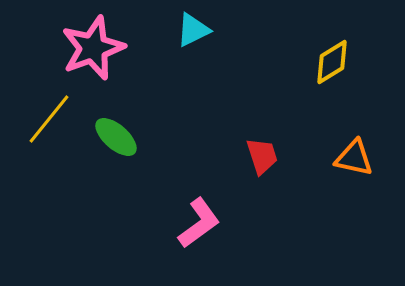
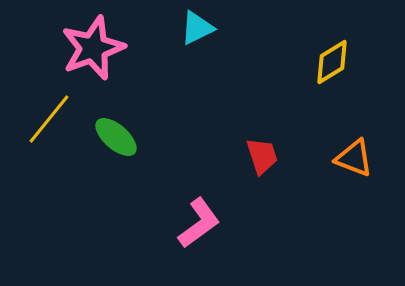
cyan triangle: moved 4 px right, 2 px up
orange triangle: rotated 9 degrees clockwise
